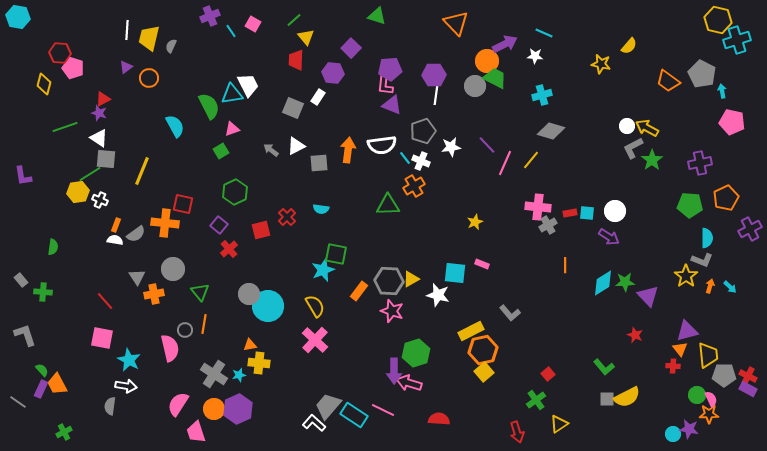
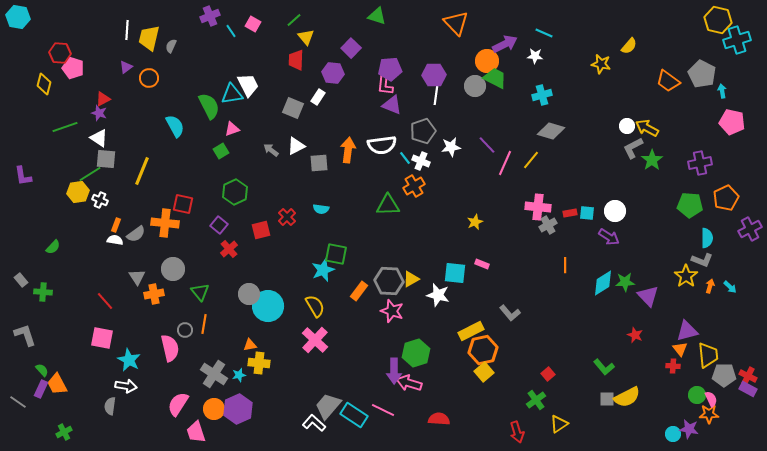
green semicircle at (53, 247): rotated 35 degrees clockwise
